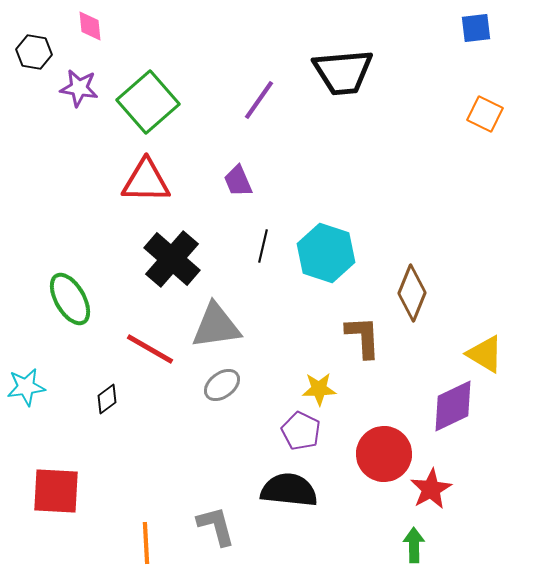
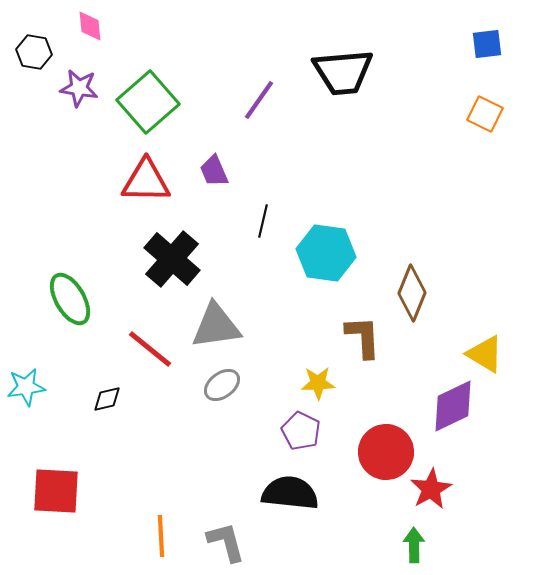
blue square: moved 11 px right, 16 px down
purple trapezoid: moved 24 px left, 10 px up
black line: moved 25 px up
cyan hexagon: rotated 10 degrees counterclockwise
red line: rotated 9 degrees clockwise
yellow star: moved 1 px left, 6 px up
black diamond: rotated 24 degrees clockwise
red circle: moved 2 px right, 2 px up
black semicircle: moved 1 px right, 3 px down
gray L-shape: moved 10 px right, 16 px down
orange line: moved 15 px right, 7 px up
